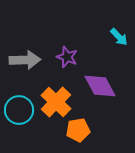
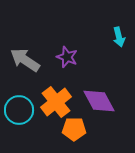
cyan arrow: rotated 30 degrees clockwise
gray arrow: rotated 144 degrees counterclockwise
purple diamond: moved 1 px left, 15 px down
orange cross: rotated 8 degrees clockwise
orange pentagon: moved 4 px left, 1 px up; rotated 10 degrees clockwise
